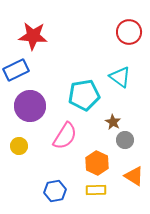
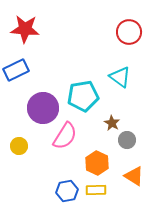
red star: moved 8 px left, 7 px up
cyan pentagon: moved 1 px left, 1 px down
purple circle: moved 13 px right, 2 px down
brown star: moved 1 px left, 1 px down
gray circle: moved 2 px right
blue hexagon: moved 12 px right
